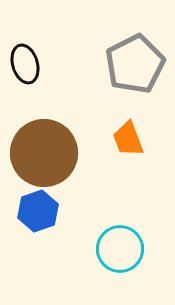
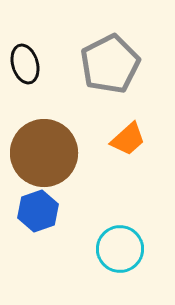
gray pentagon: moved 25 px left
orange trapezoid: rotated 111 degrees counterclockwise
